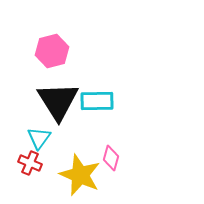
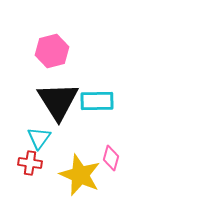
red cross: rotated 15 degrees counterclockwise
